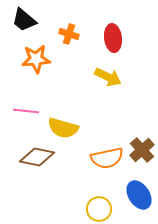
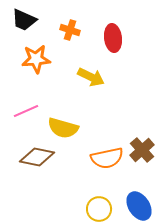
black trapezoid: rotated 16 degrees counterclockwise
orange cross: moved 1 px right, 4 px up
yellow arrow: moved 17 px left
pink line: rotated 30 degrees counterclockwise
blue ellipse: moved 11 px down
